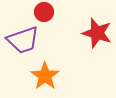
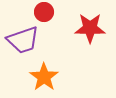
red star: moved 7 px left, 5 px up; rotated 16 degrees counterclockwise
orange star: moved 1 px left, 1 px down
